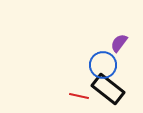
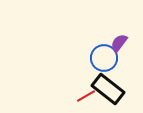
blue circle: moved 1 px right, 7 px up
red line: moved 7 px right; rotated 42 degrees counterclockwise
